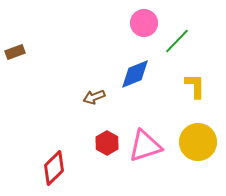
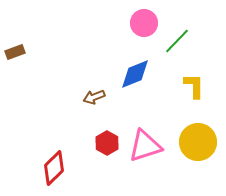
yellow L-shape: moved 1 px left
